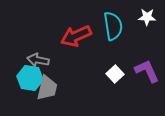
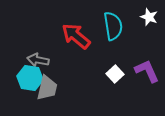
white star: moved 2 px right; rotated 18 degrees clockwise
red arrow: rotated 64 degrees clockwise
